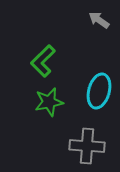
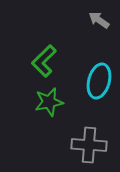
green L-shape: moved 1 px right
cyan ellipse: moved 10 px up
gray cross: moved 2 px right, 1 px up
